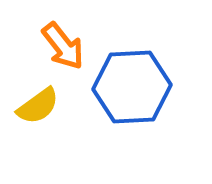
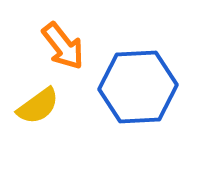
blue hexagon: moved 6 px right
